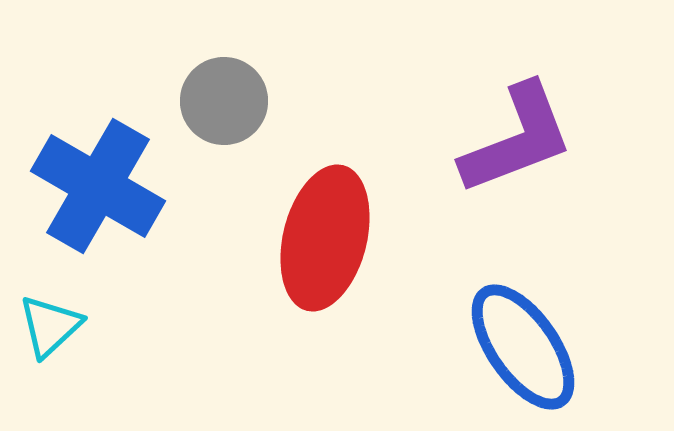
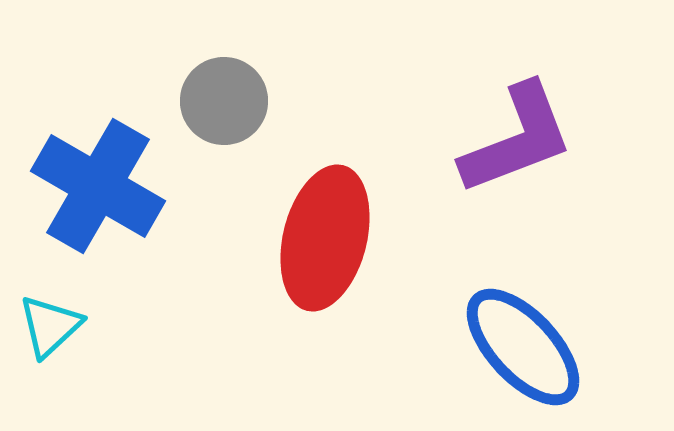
blue ellipse: rotated 8 degrees counterclockwise
